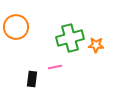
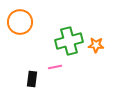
orange circle: moved 4 px right, 5 px up
green cross: moved 1 px left, 3 px down
